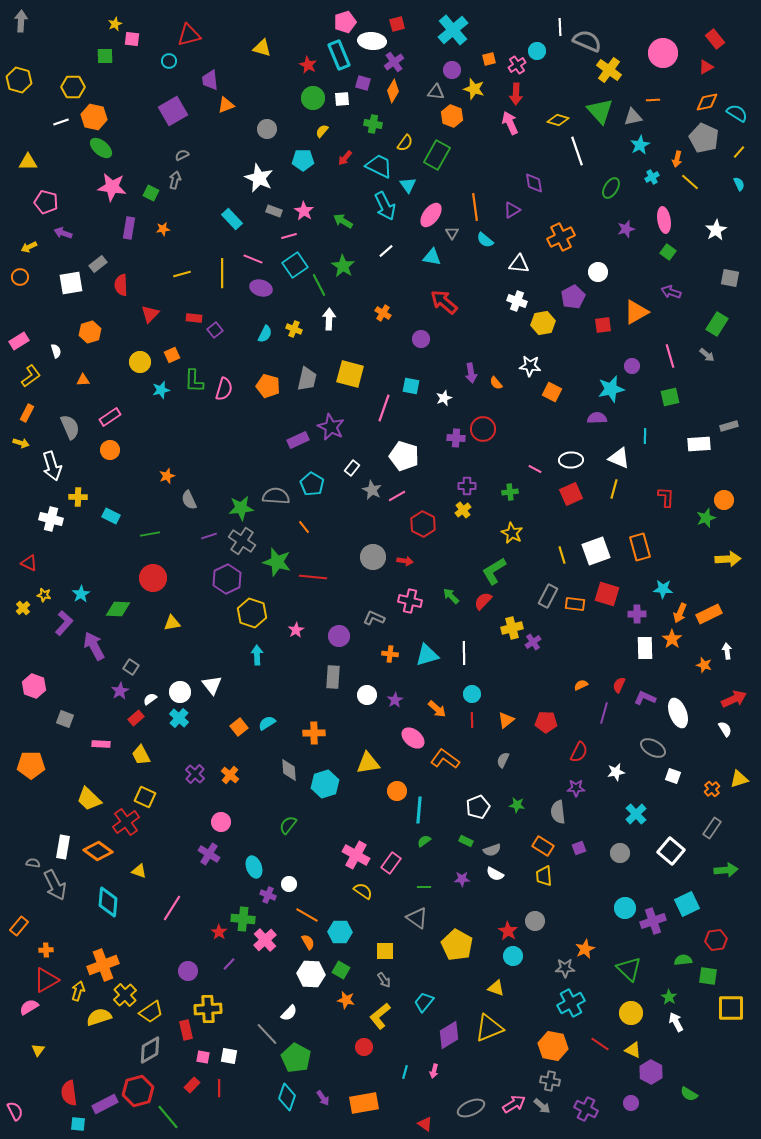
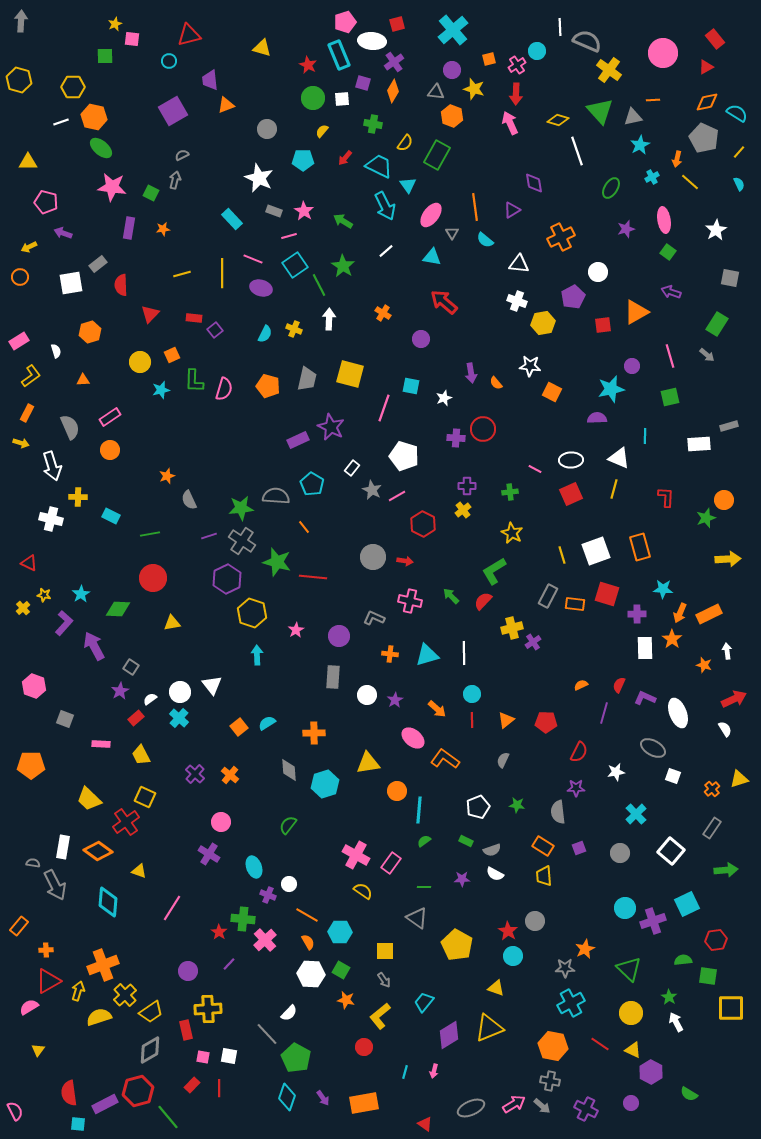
red triangle at (46, 980): moved 2 px right, 1 px down
